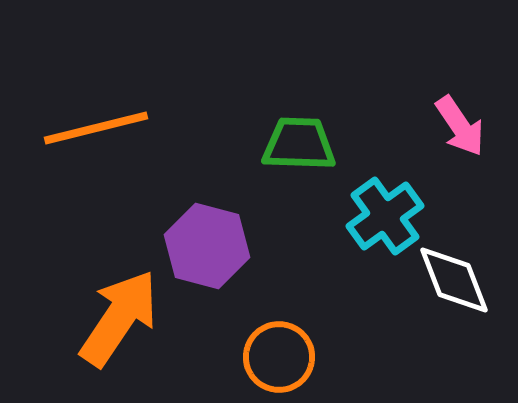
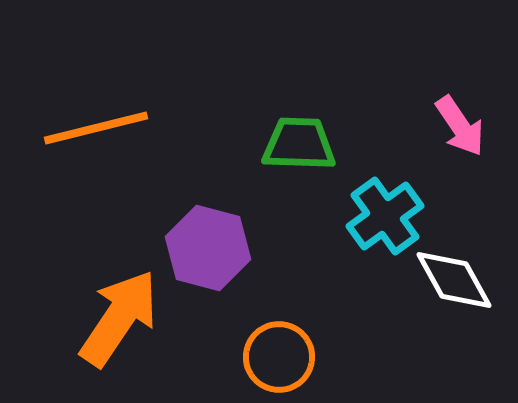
purple hexagon: moved 1 px right, 2 px down
white diamond: rotated 8 degrees counterclockwise
